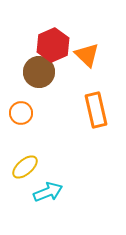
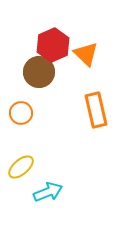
orange triangle: moved 1 px left, 1 px up
yellow ellipse: moved 4 px left
